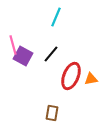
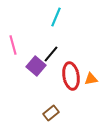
purple square: moved 13 px right, 10 px down; rotated 12 degrees clockwise
red ellipse: rotated 32 degrees counterclockwise
brown rectangle: moved 1 px left; rotated 42 degrees clockwise
